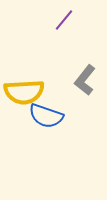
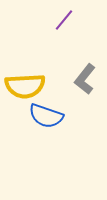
gray L-shape: moved 1 px up
yellow semicircle: moved 1 px right, 6 px up
